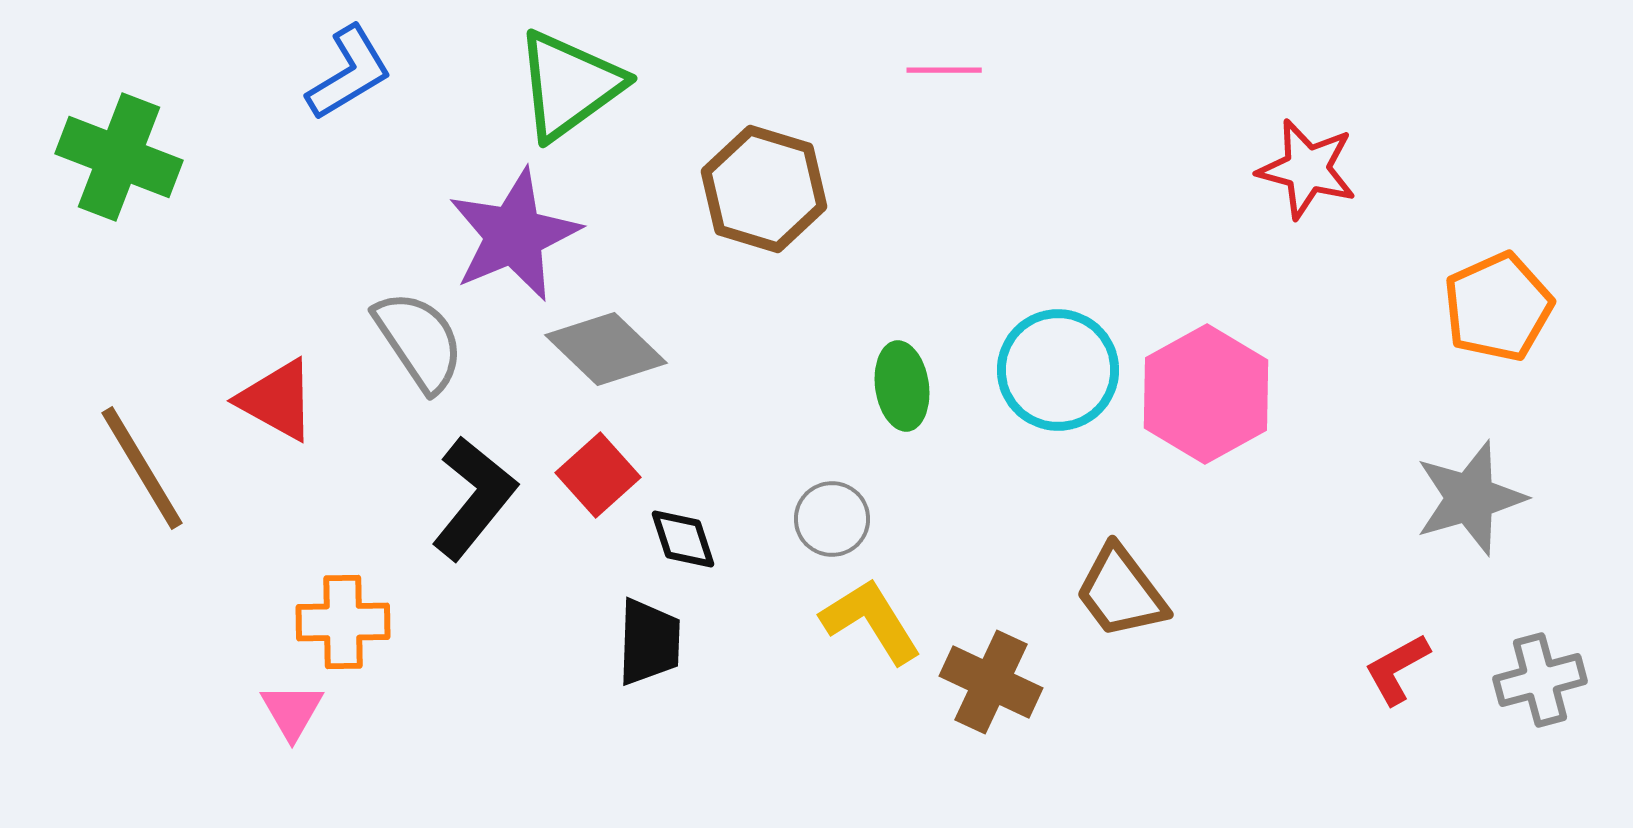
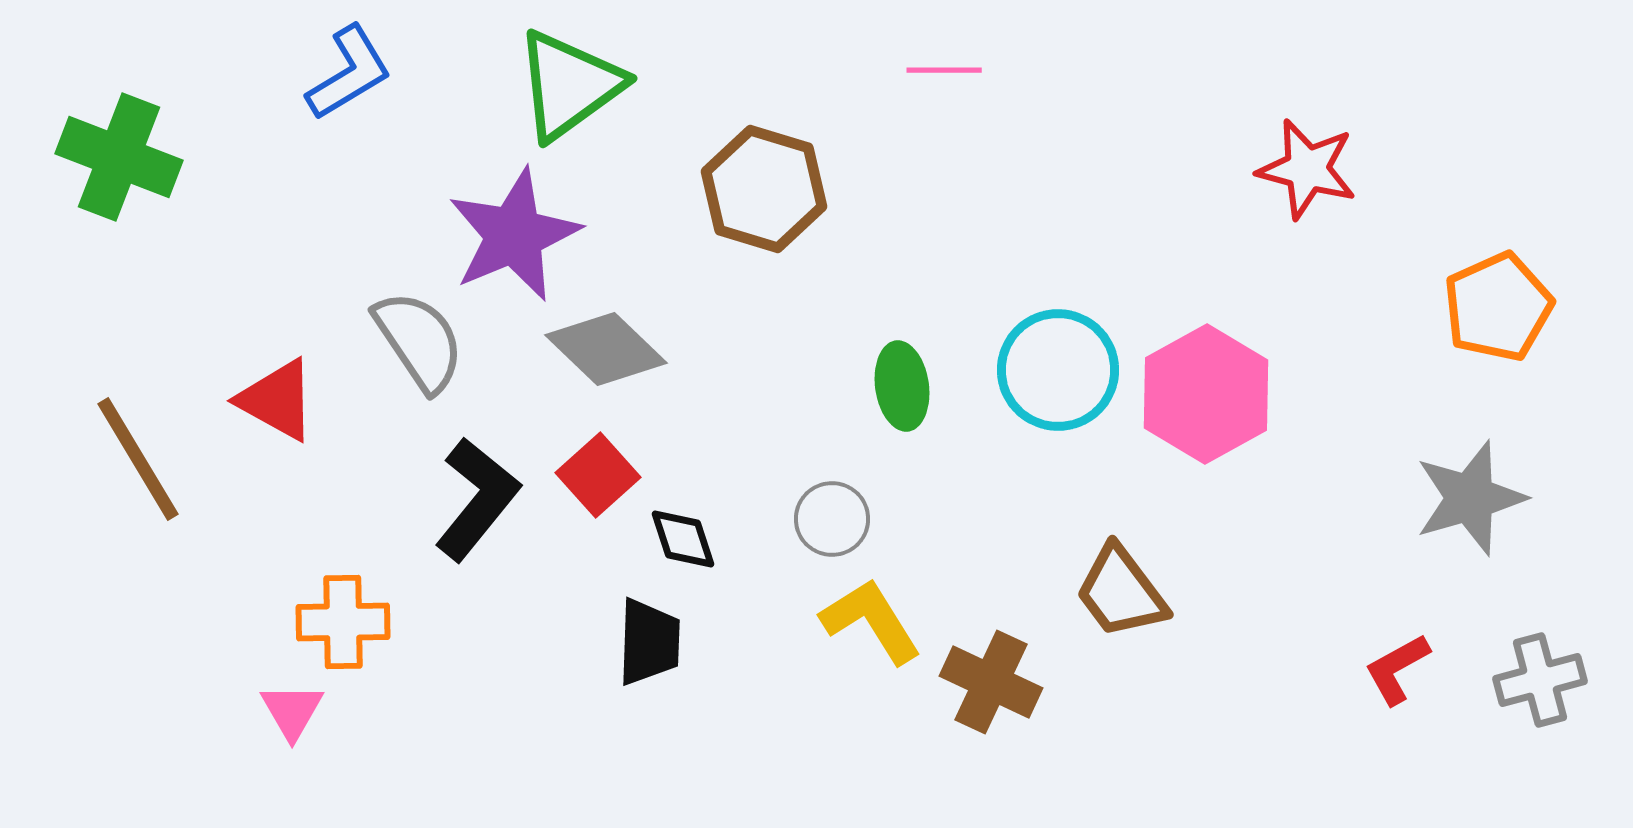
brown line: moved 4 px left, 9 px up
black L-shape: moved 3 px right, 1 px down
